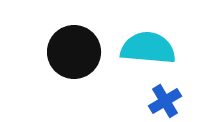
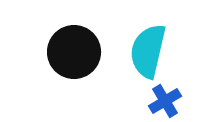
cyan semicircle: moved 3 px down; rotated 82 degrees counterclockwise
